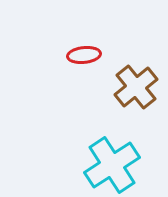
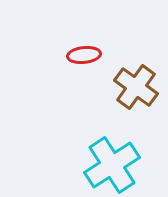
brown cross: rotated 15 degrees counterclockwise
